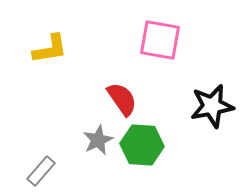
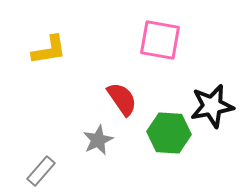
yellow L-shape: moved 1 px left, 1 px down
green hexagon: moved 27 px right, 12 px up
